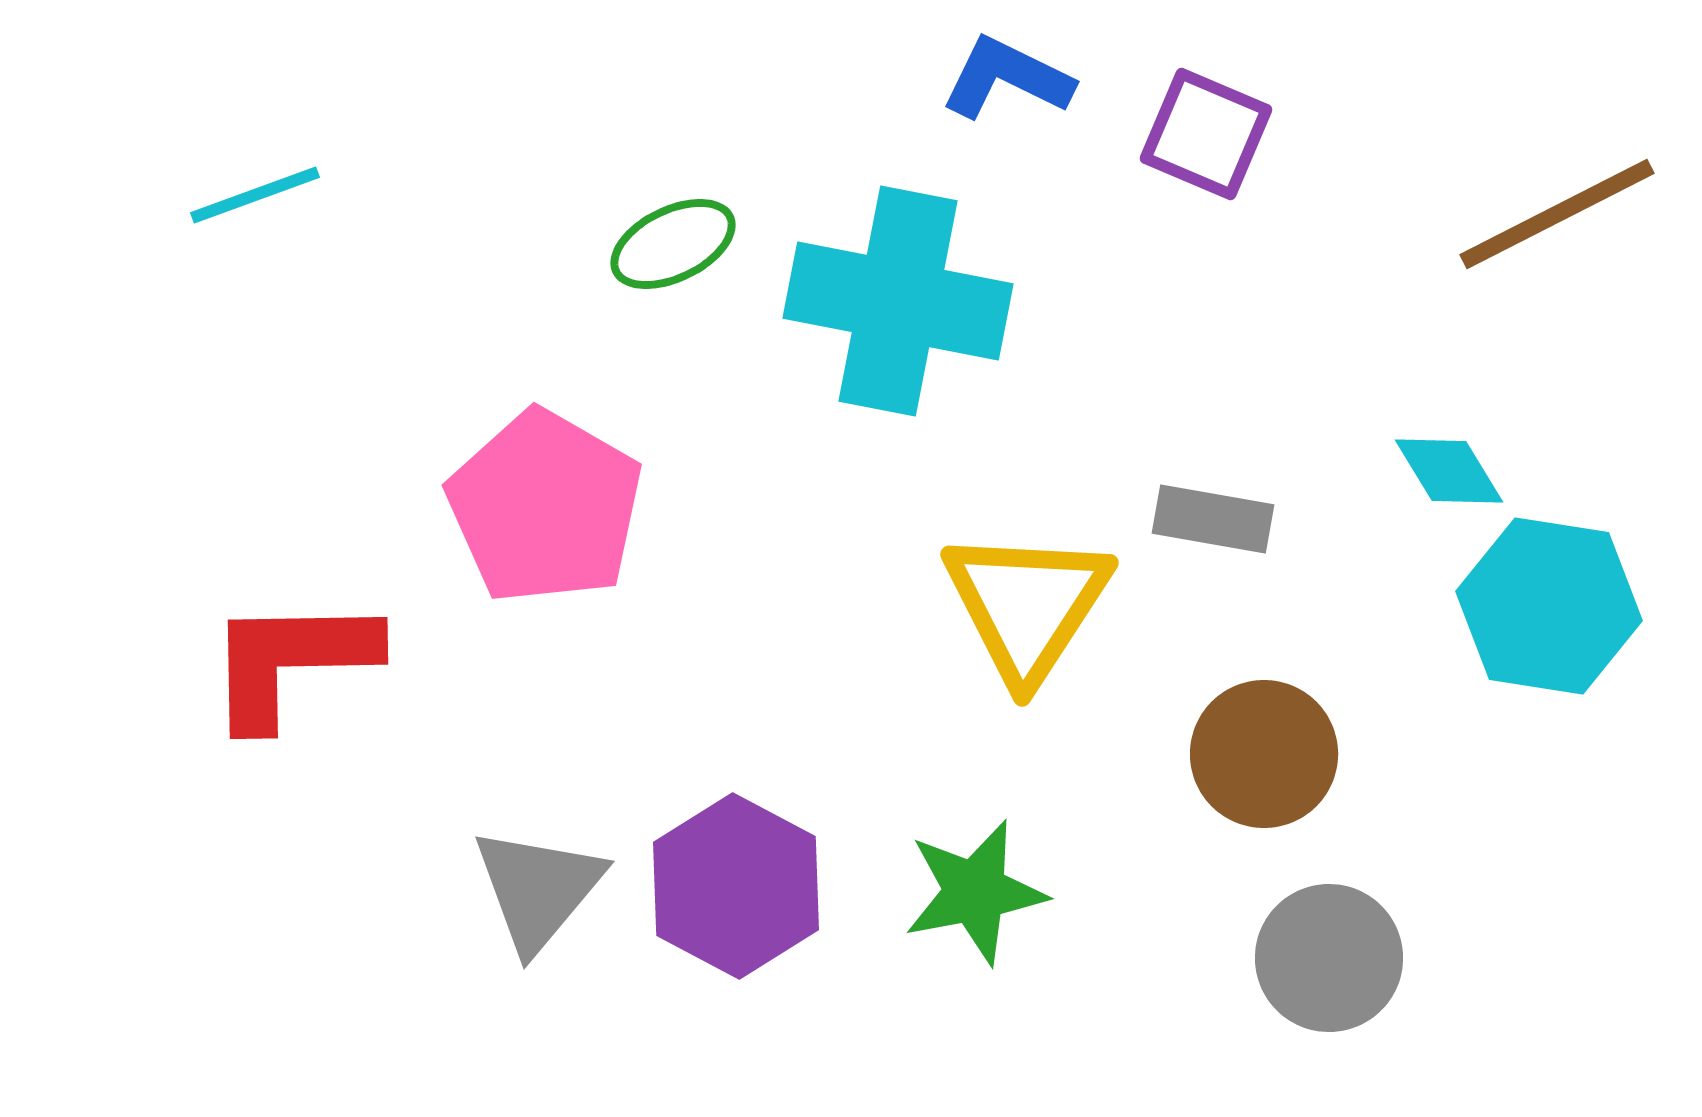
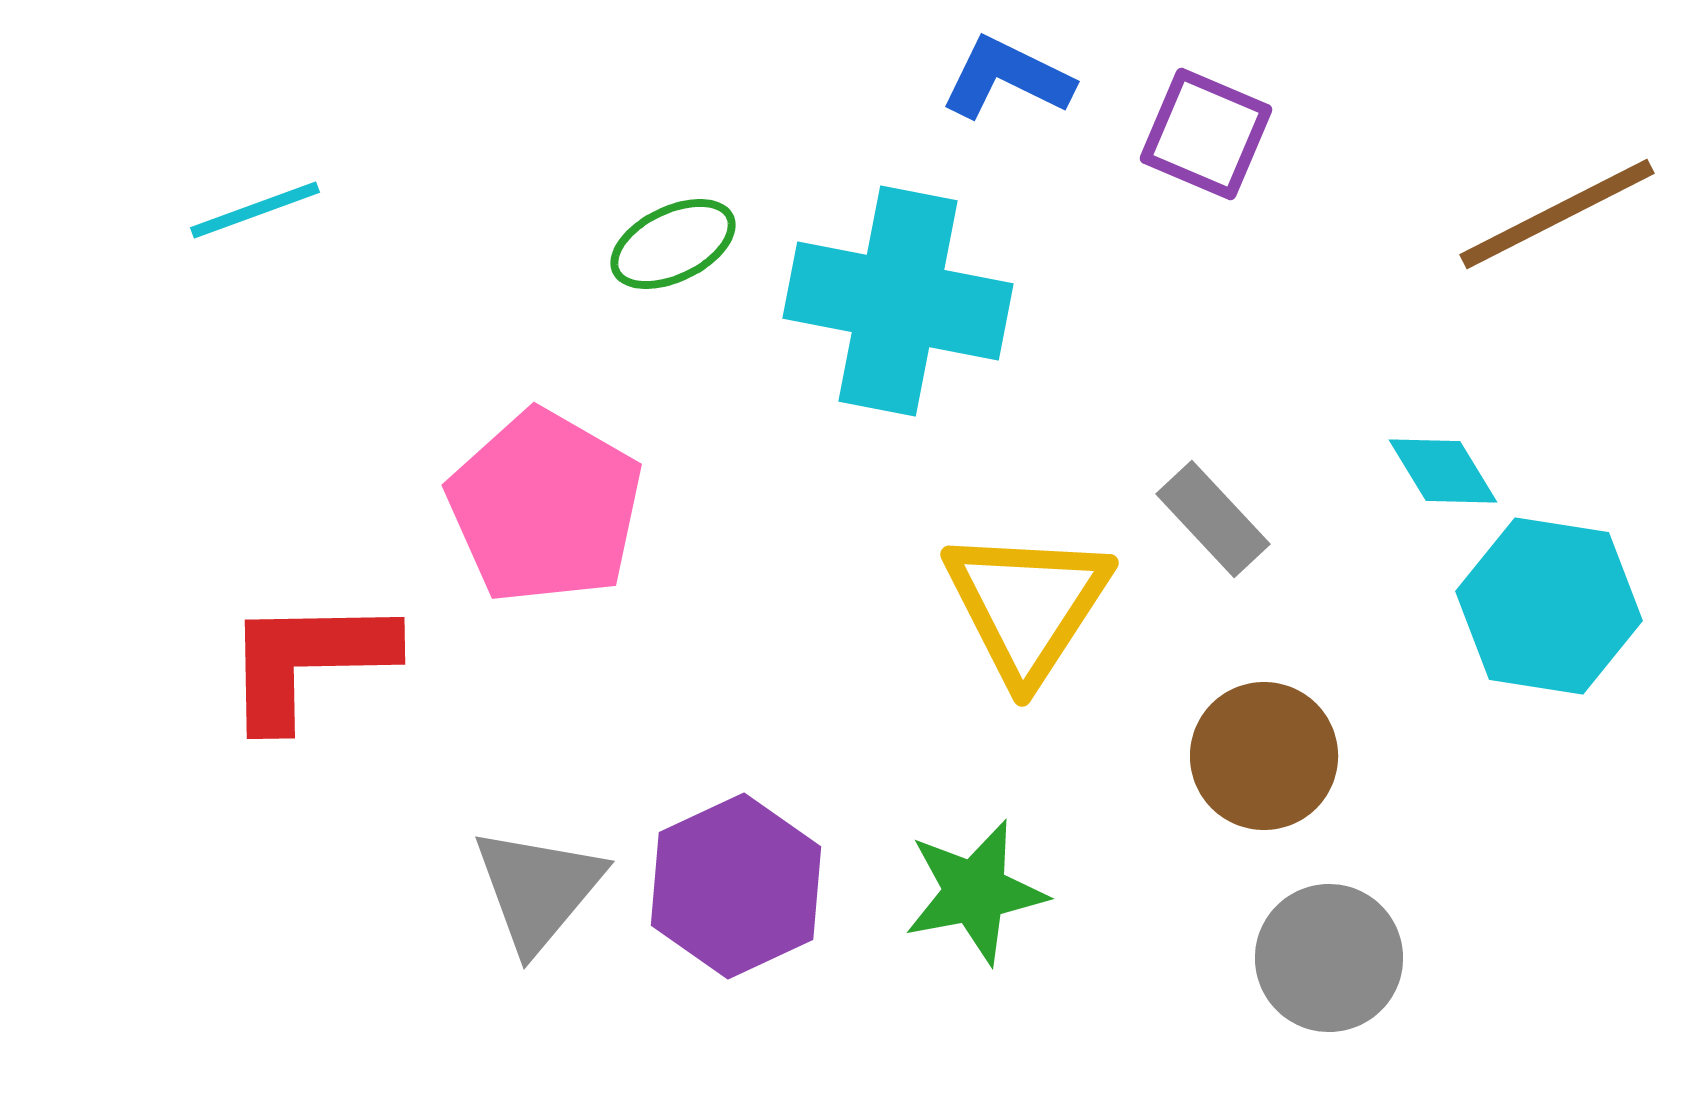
cyan line: moved 15 px down
cyan diamond: moved 6 px left
gray rectangle: rotated 37 degrees clockwise
red L-shape: moved 17 px right
brown circle: moved 2 px down
purple hexagon: rotated 7 degrees clockwise
